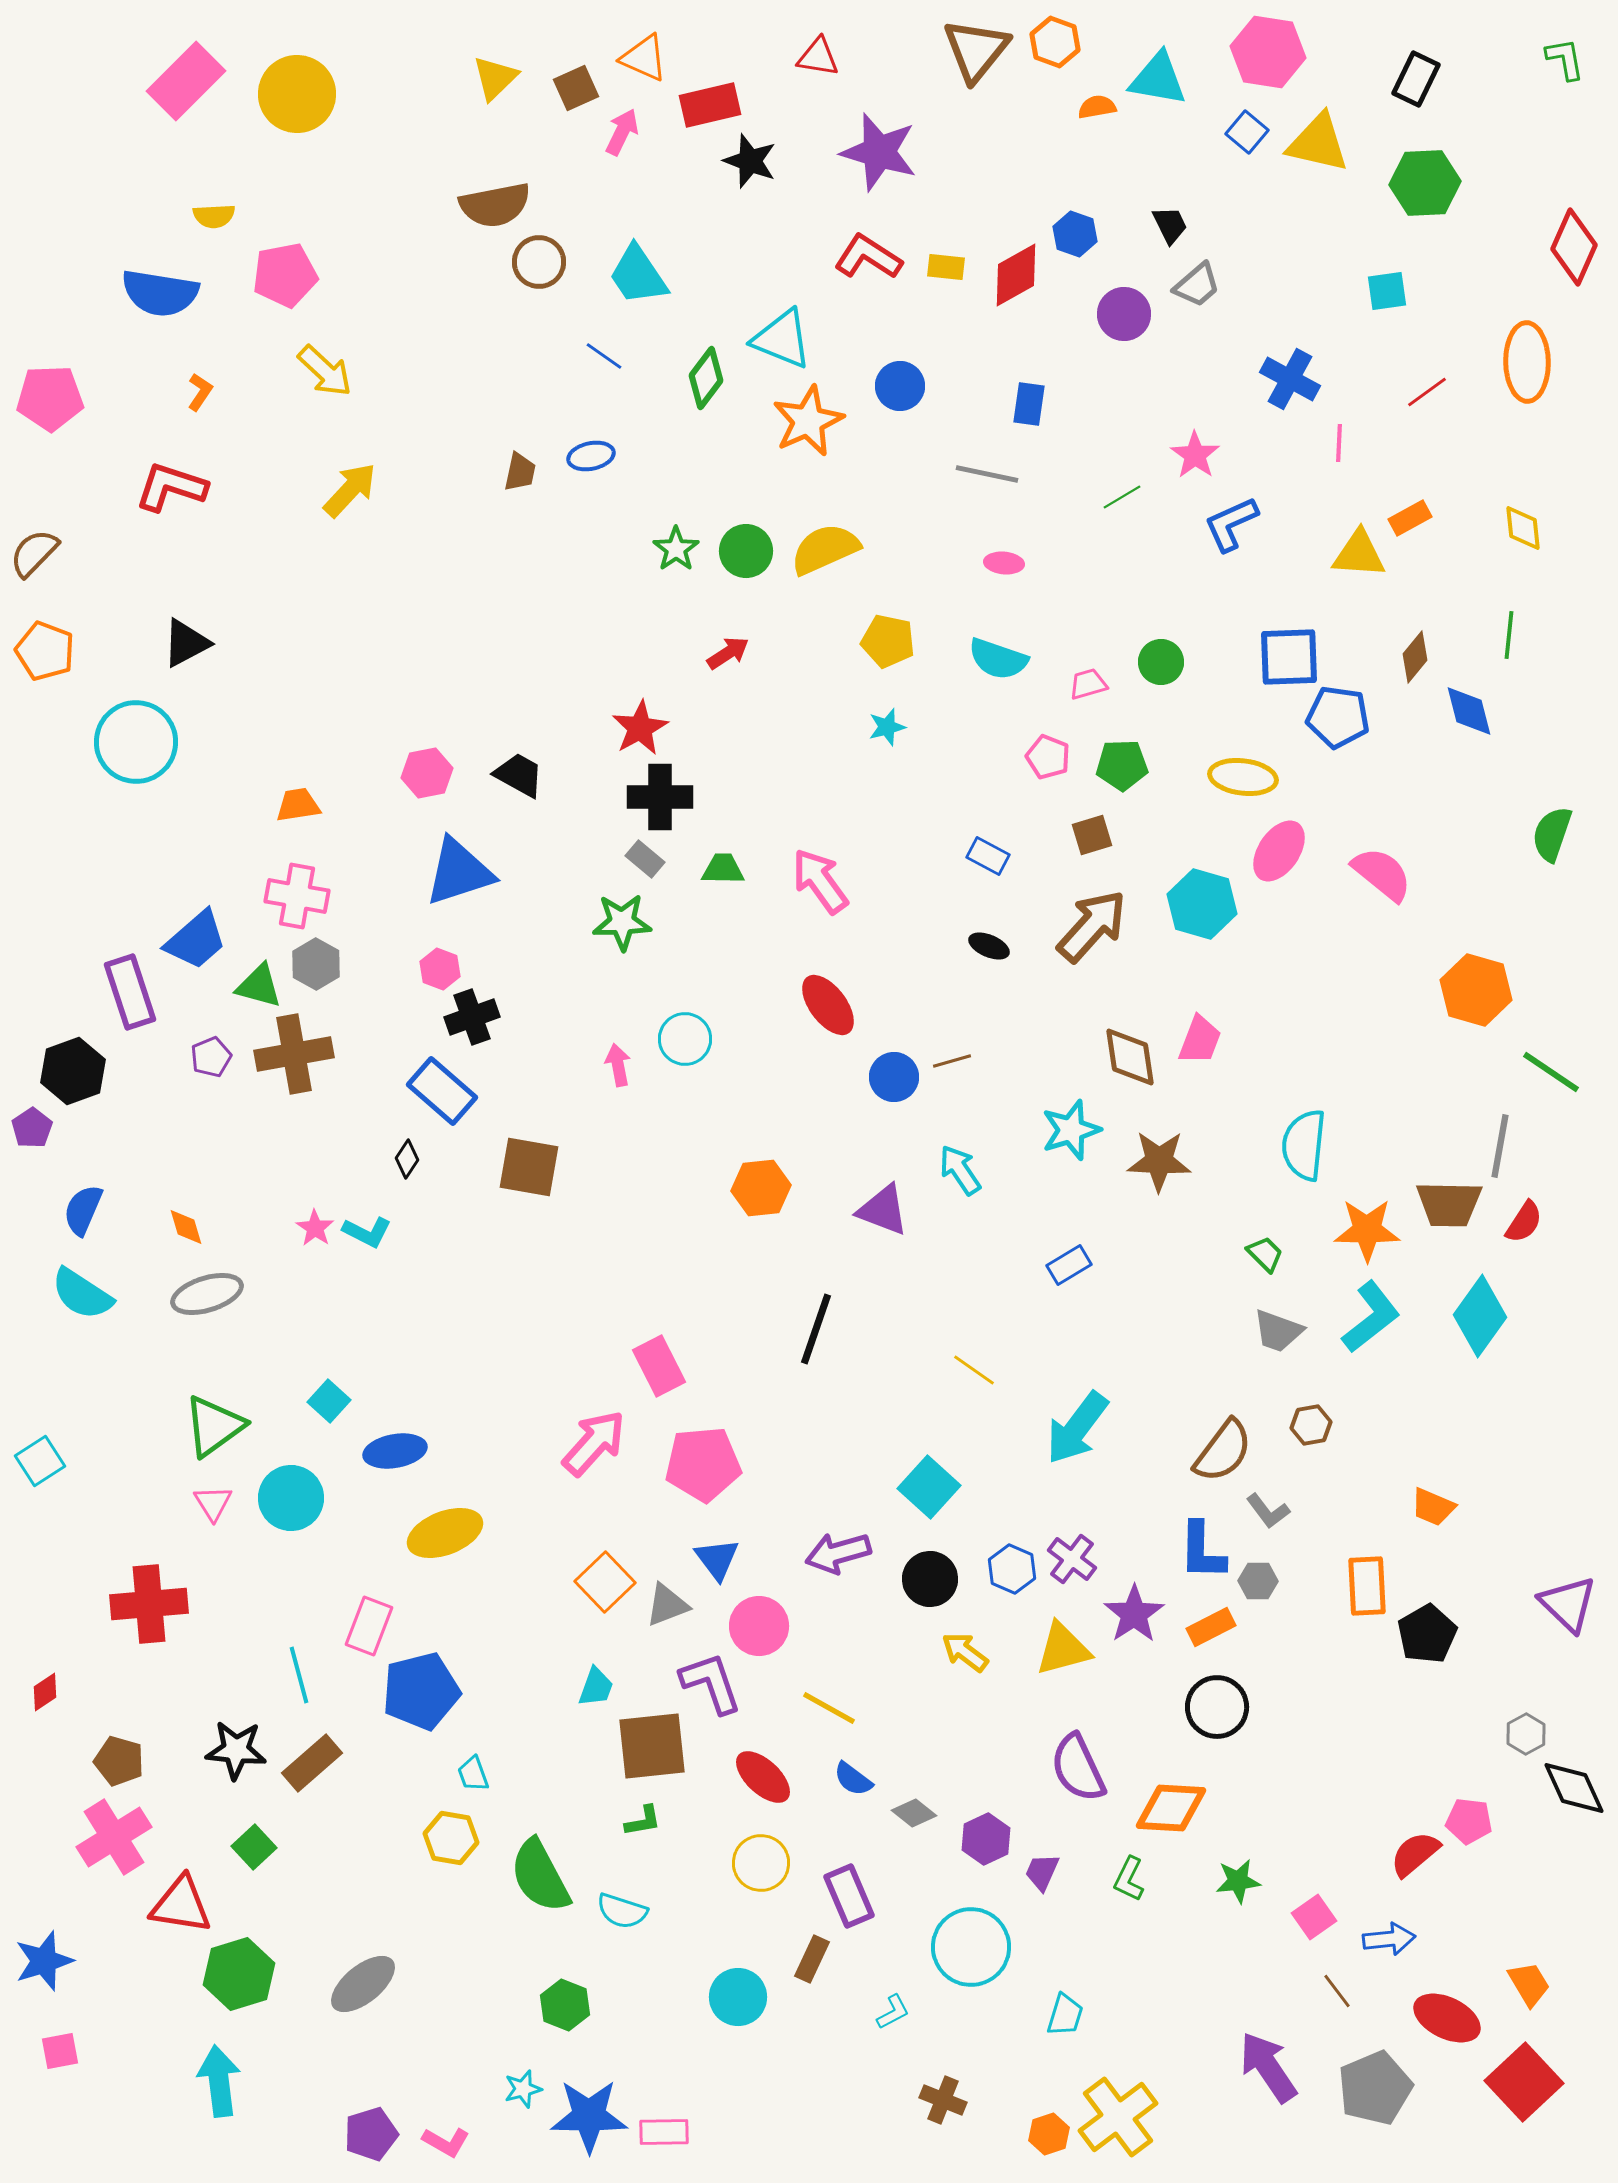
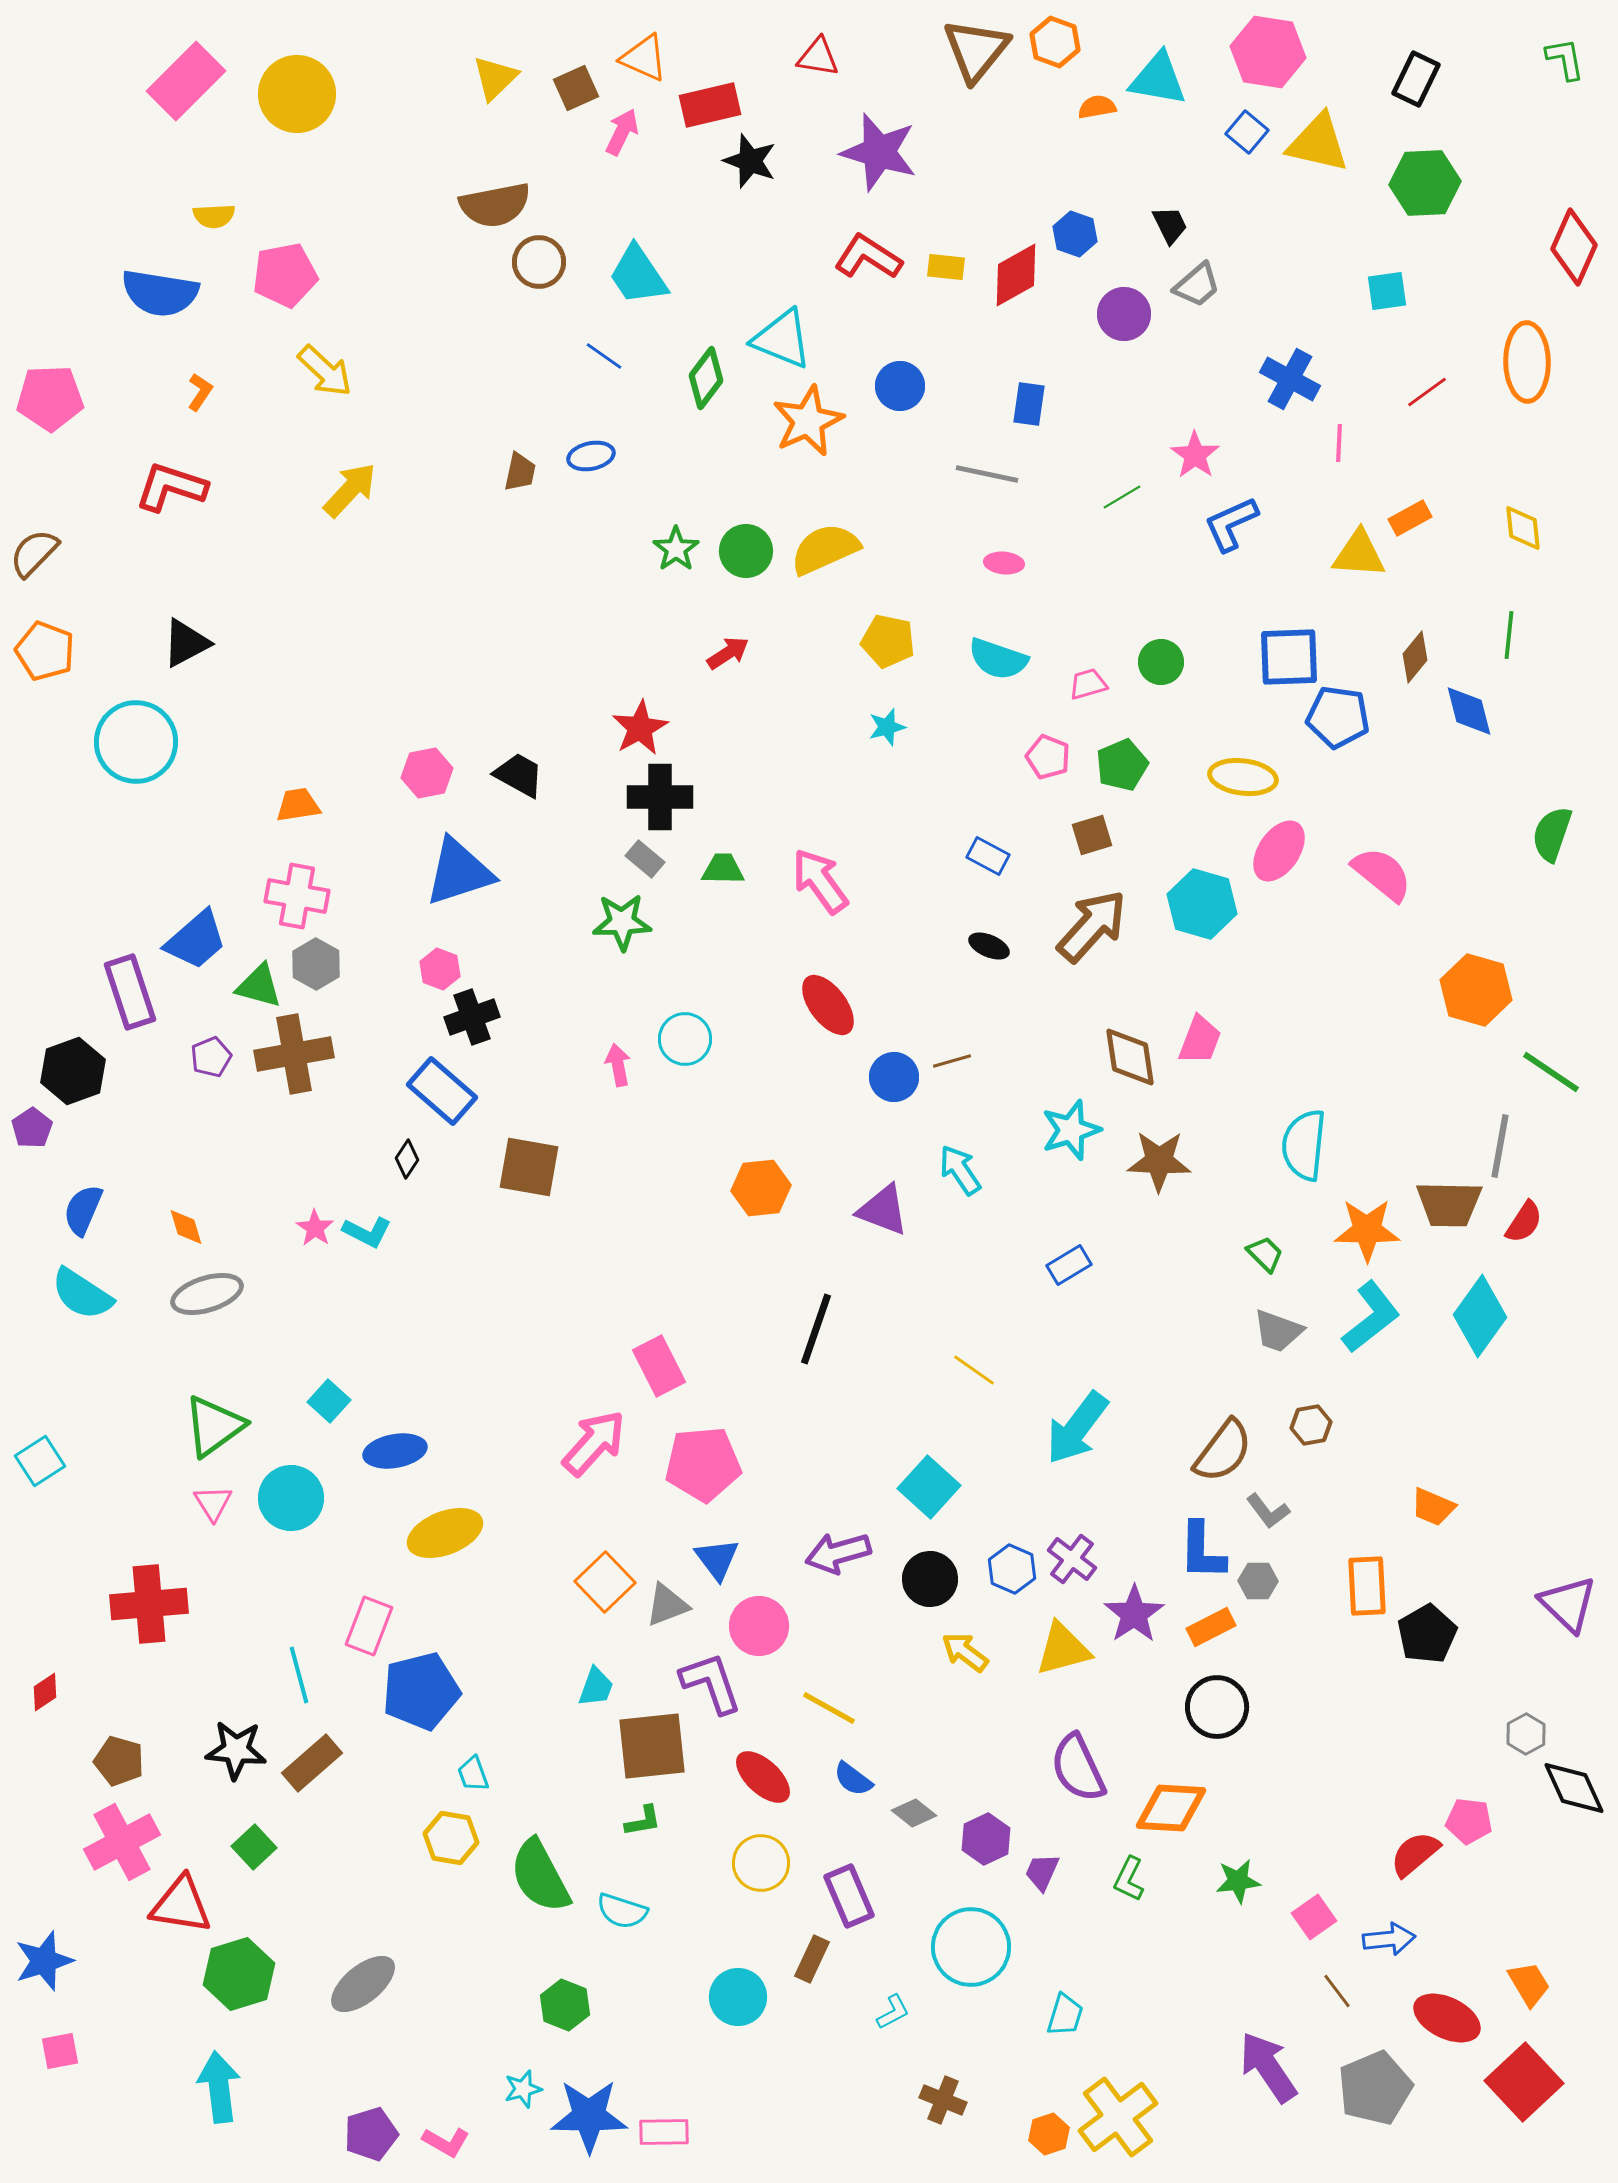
green pentagon at (1122, 765): rotated 21 degrees counterclockwise
pink cross at (114, 1837): moved 8 px right, 5 px down; rotated 4 degrees clockwise
cyan arrow at (219, 2081): moved 6 px down
